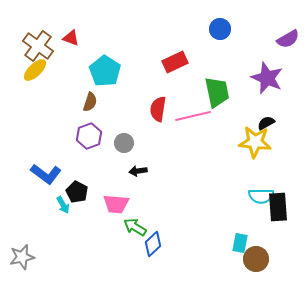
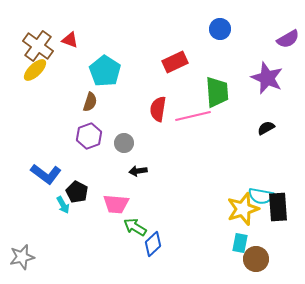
red triangle: moved 1 px left, 2 px down
green trapezoid: rotated 8 degrees clockwise
black semicircle: moved 5 px down
yellow star: moved 12 px left, 67 px down; rotated 24 degrees counterclockwise
cyan semicircle: rotated 10 degrees clockwise
